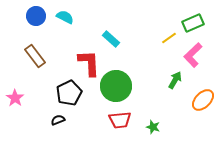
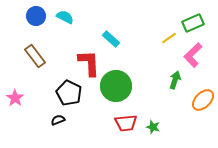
green arrow: rotated 12 degrees counterclockwise
black pentagon: rotated 20 degrees counterclockwise
red trapezoid: moved 6 px right, 3 px down
